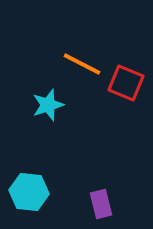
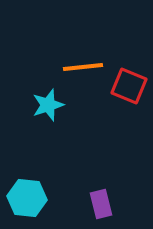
orange line: moved 1 px right, 3 px down; rotated 33 degrees counterclockwise
red square: moved 3 px right, 3 px down
cyan hexagon: moved 2 px left, 6 px down
